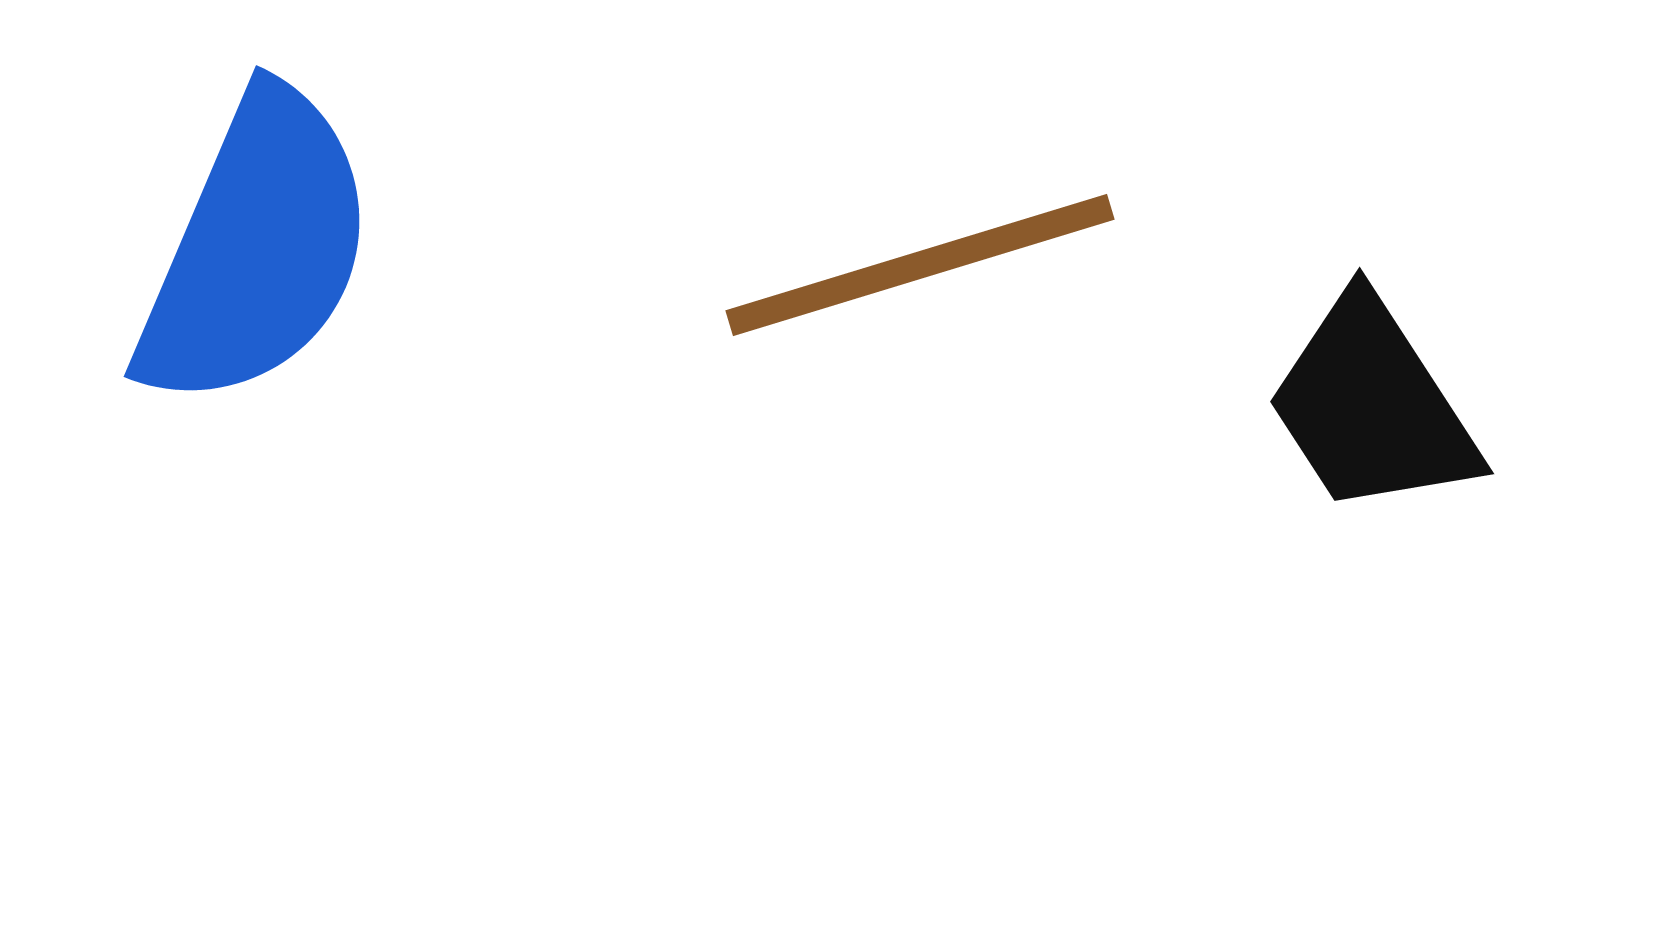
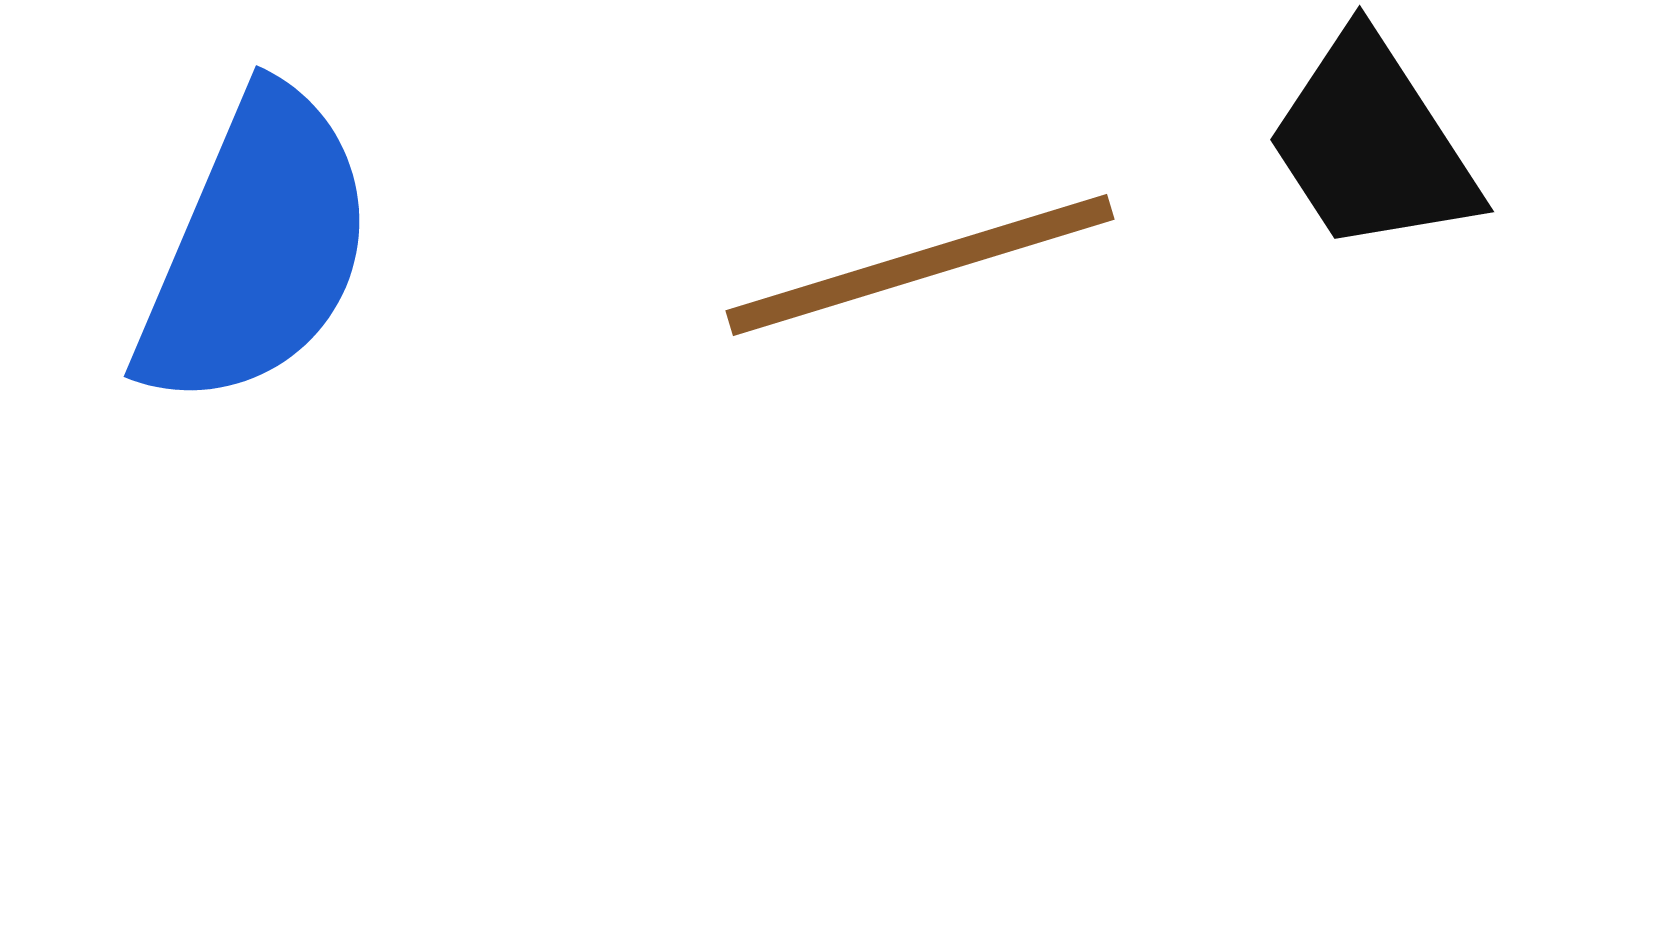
black trapezoid: moved 262 px up
